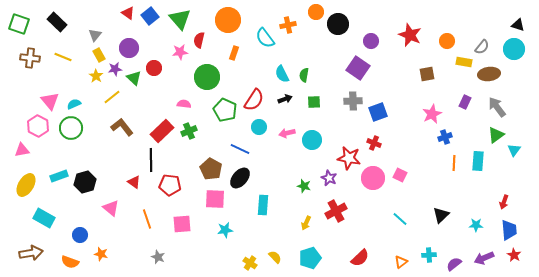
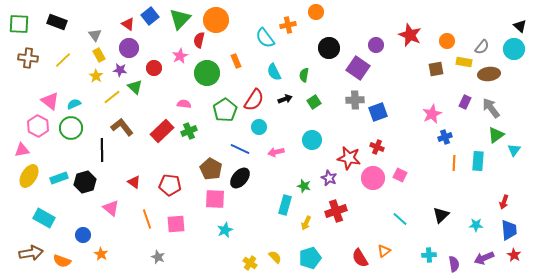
red triangle at (128, 13): moved 11 px down
green triangle at (180, 19): rotated 25 degrees clockwise
orange circle at (228, 20): moved 12 px left
black rectangle at (57, 22): rotated 24 degrees counterclockwise
green square at (19, 24): rotated 15 degrees counterclockwise
black circle at (338, 24): moved 9 px left, 24 px down
black triangle at (518, 25): moved 2 px right, 1 px down; rotated 24 degrees clockwise
gray triangle at (95, 35): rotated 16 degrees counterclockwise
purple circle at (371, 41): moved 5 px right, 4 px down
pink star at (180, 52): moved 4 px down; rotated 21 degrees counterclockwise
orange rectangle at (234, 53): moved 2 px right, 8 px down; rotated 40 degrees counterclockwise
yellow line at (63, 57): moved 3 px down; rotated 66 degrees counterclockwise
brown cross at (30, 58): moved 2 px left
purple star at (115, 69): moved 5 px right, 1 px down; rotated 16 degrees clockwise
cyan semicircle at (282, 74): moved 8 px left, 2 px up
brown square at (427, 74): moved 9 px right, 5 px up
green circle at (207, 77): moved 4 px up
green triangle at (134, 78): moved 1 px right, 9 px down
pink triangle at (50, 101): rotated 12 degrees counterclockwise
gray cross at (353, 101): moved 2 px right, 1 px up
green square at (314, 102): rotated 32 degrees counterclockwise
gray arrow at (497, 107): moved 6 px left, 1 px down
green pentagon at (225, 110): rotated 15 degrees clockwise
pink arrow at (287, 133): moved 11 px left, 19 px down
red cross at (374, 143): moved 3 px right, 4 px down
black line at (151, 160): moved 49 px left, 10 px up
cyan rectangle at (59, 176): moved 2 px down
yellow ellipse at (26, 185): moved 3 px right, 9 px up
cyan rectangle at (263, 205): moved 22 px right; rotated 12 degrees clockwise
red cross at (336, 211): rotated 10 degrees clockwise
pink square at (182, 224): moved 6 px left
cyan star at (225, 230): rotated 14 degrees counterclockwise
blue circle at (80, 235): moved 3 px right
orange star at (101, 254): rotated 16 degrees clockwise
red semicircle at (360, 258): rotated 102 degrees clockwise
orange semicircle at (70, 262): moved 8 px left, 1 px up
orange triangle at (401, 262): moved 17 px left, 11 px up
purple semicircle at (454, 264): rotated 119 degrees clockwise
